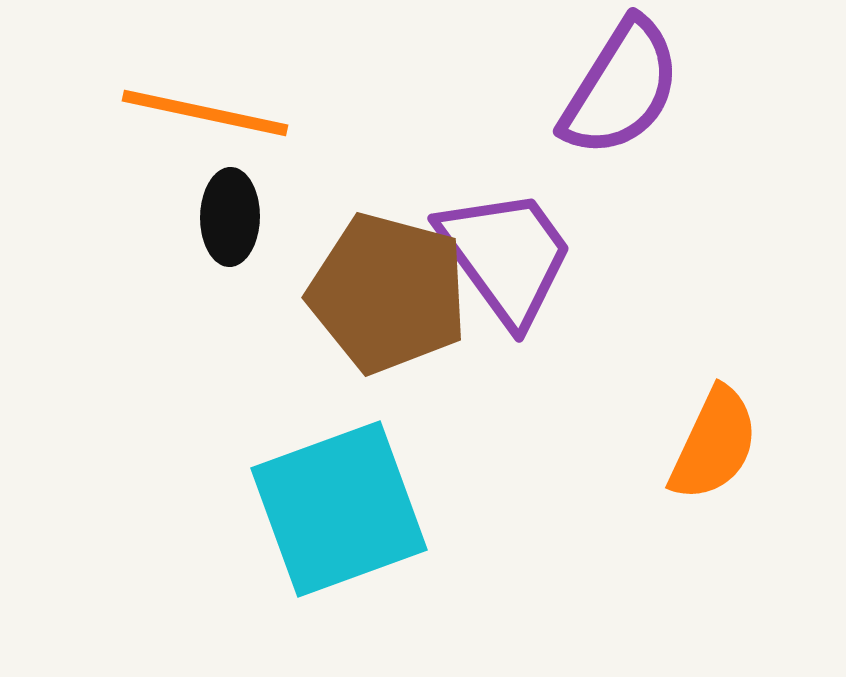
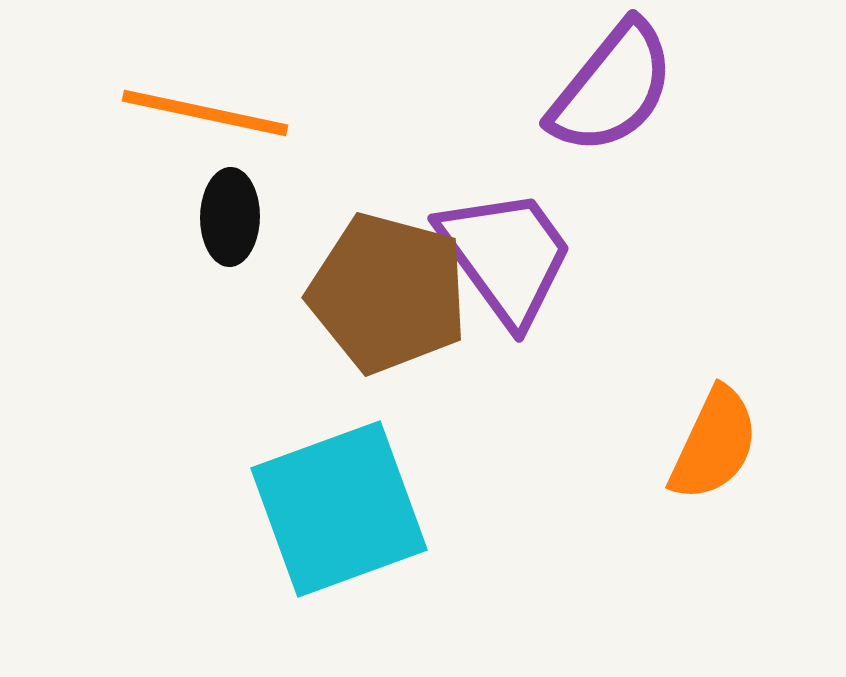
purple semicircle: moved 9 px left; rotated 7 degrees clockwise
